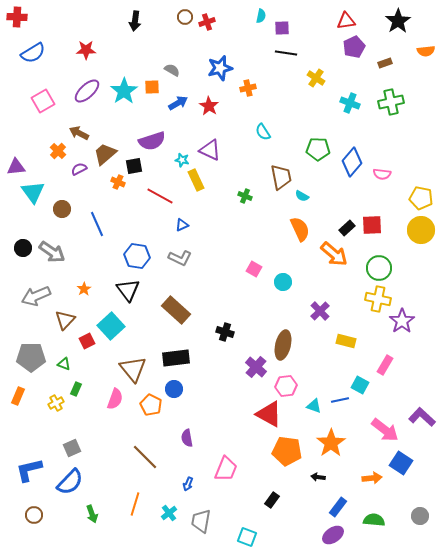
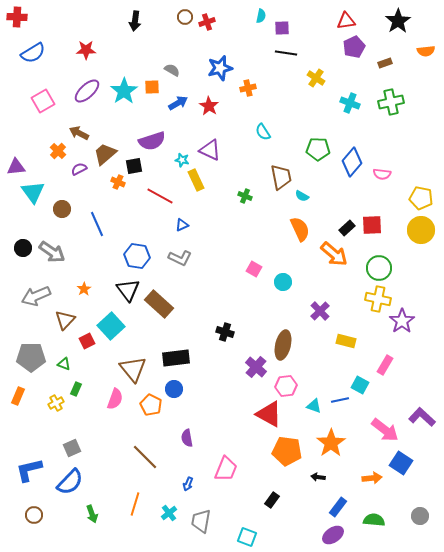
brown rectangle at (176, 310): moved 17 px left, 6 px up
